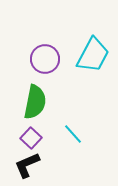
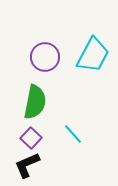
purple circle: moved 2 px up
